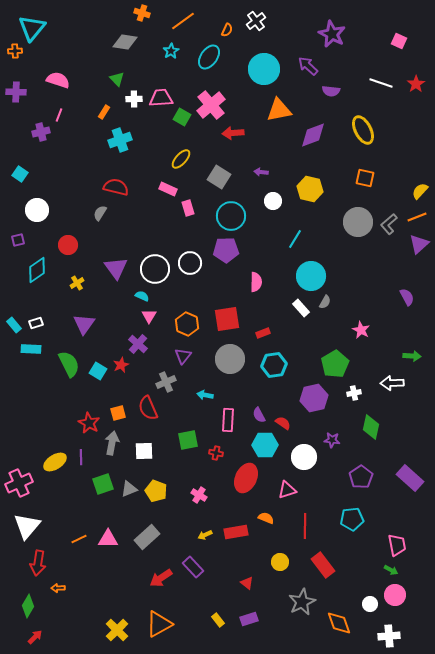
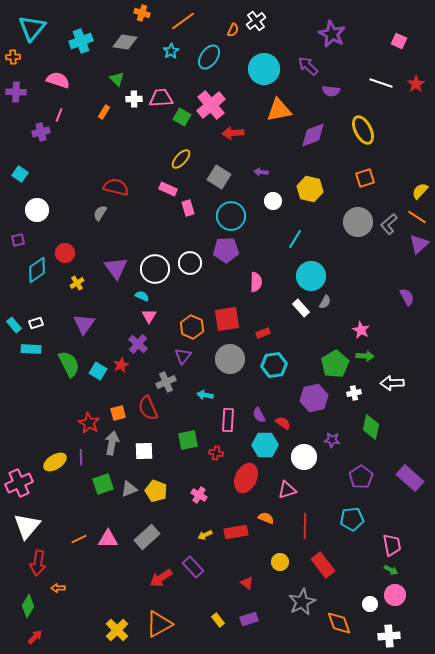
orange semicircle at (227, 30): moved 6 px right
orange cross at (15, 51): moved 2 px left, 6 px down
cyan cross at (120, 140): moved 39 px left, 99 px up
orange square at (365, 178): rotated 30 degrees counterclockwise
orange line at (417, 217): rotated 54 degrees clockwise
red circle at (68, 245): moved 3 px left, 8 px down
orange hexagon at (187, 324): moved 5 px right, 3 px down
green arrow at (412, 356): moved 47 px left
pink trapezoid at (397, 545): moved 5 px left
